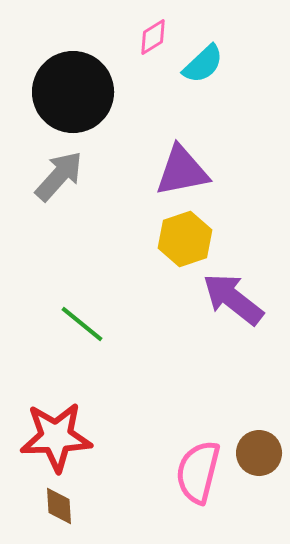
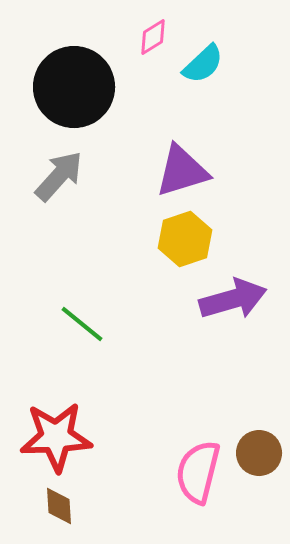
black circle: moved 1 px right, 5 px up
purple triangle: rotated 6 degrees counterclockwise
purple arrow: rotated 126 degrees clockwise
